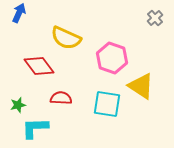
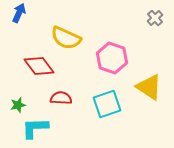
yellow triangle: moved 8 px right, 1 px down
cyan square: rotated 28 degrees counterclockwise
